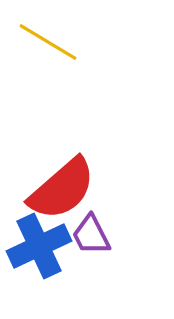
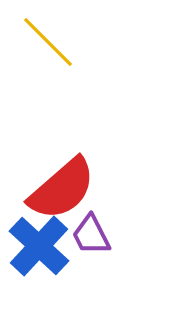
yellow line: rotated 14 degrees clockwise
blue cross: rotated 22 degrees counterclockwise
